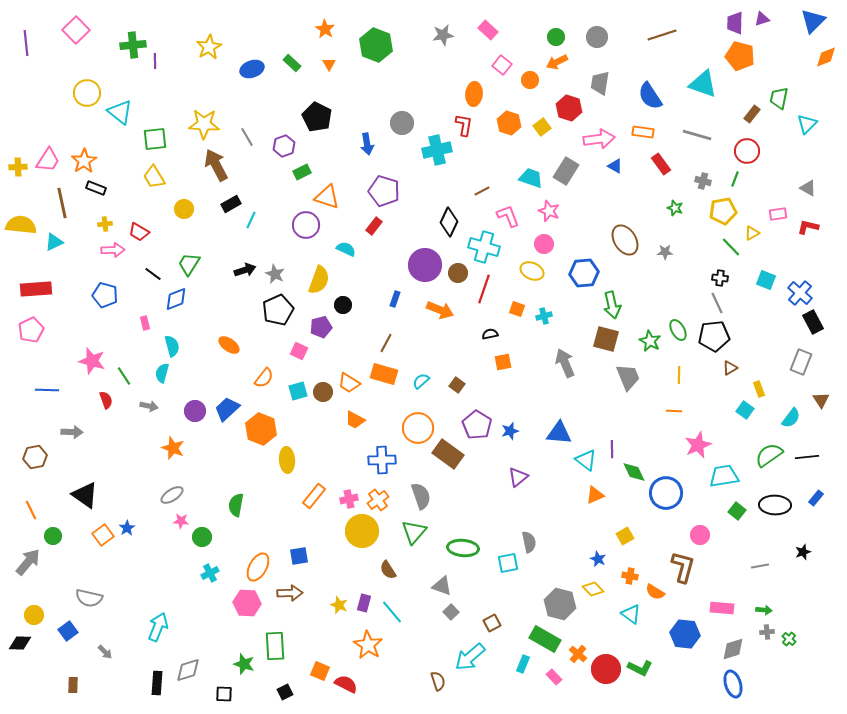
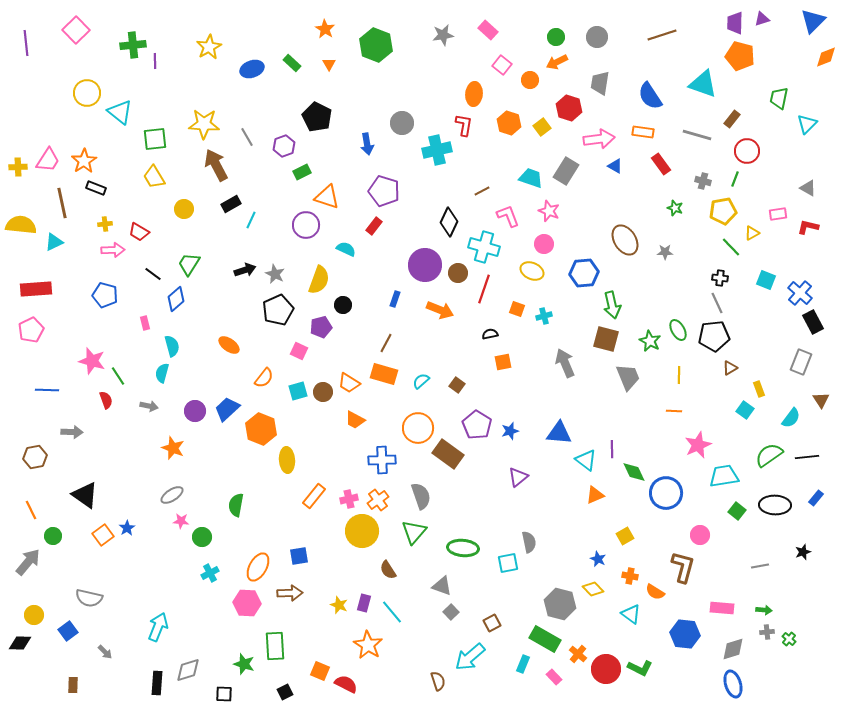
brown rectangle at (752, 114): moved 20 px left, 5 px down
blue diamond at (176, 299): rotated 20 degrees counterclockwise
green line at (124, 376): moved 6 px left
